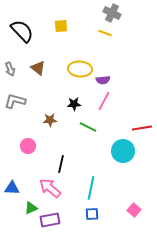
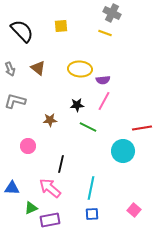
black star: moved 3 px right, 1 px down
